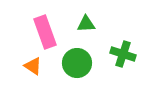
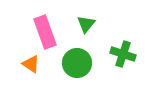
green triangle: rotated 48 degrees counterclockwise
orange triangle: moved 2 px left, 2 px up
